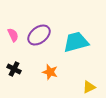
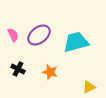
black cross: moved 4 px right
